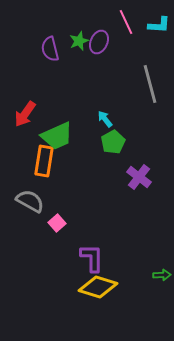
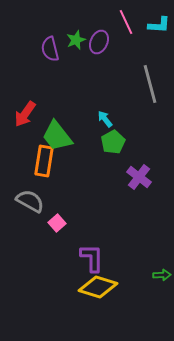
green star: moved 3 px left, 1 px up
green trapezoid: rotated 76 degrees clockwise
